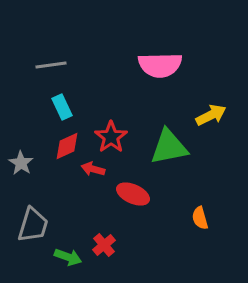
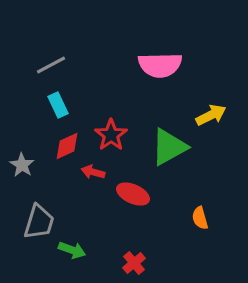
gray line: rotated 20 degrees counterclockwise
cyan rectangle: moved 4 px left, 2 px up
red star: moved 2 px up
green triangle: rotated 18 degrees counterclockwise
gray star: moved 1 px right, 2 px down
red arrow: moved 3 px down
gray trapezoid: moved 6 px right, 3 px up
red cross: moved 30 px right, 18 px down
green arrow: moved 4 px right, 7 px up
